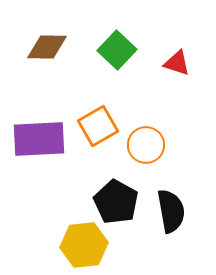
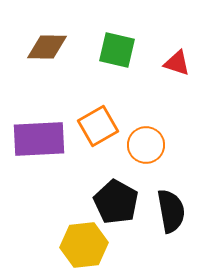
green square: rotated 30 degrees counterclockwise
